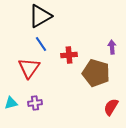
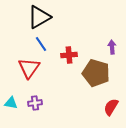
black triangle: moved 1 px left, 1 px down
cyan triangle: rotated 24 degrees clockwise
